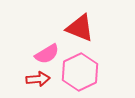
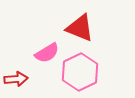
pink semicircle: moved 1 px up
red arrow: moved 22 px left
